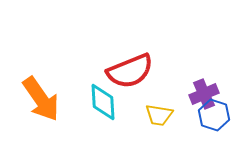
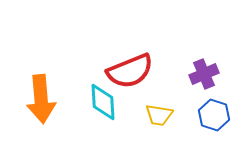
purple cross: moved 20 px up
orange arrow: rotated 30 degrees clockwise
